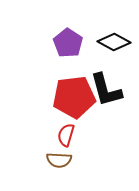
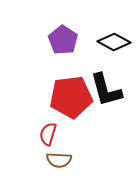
purple pentagon: moved 5 px left, 3 px up
red pentagon: moved 3 px left
red semicircle: moved 18 px left, 1 px up
